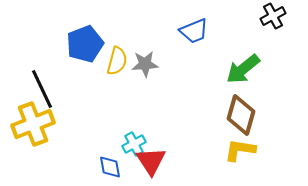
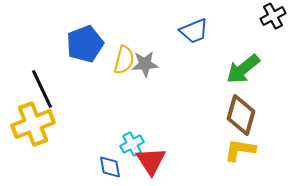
yellow semicircle: moved 7 px right, 1 px up
cyan cross: moved 2 px left
